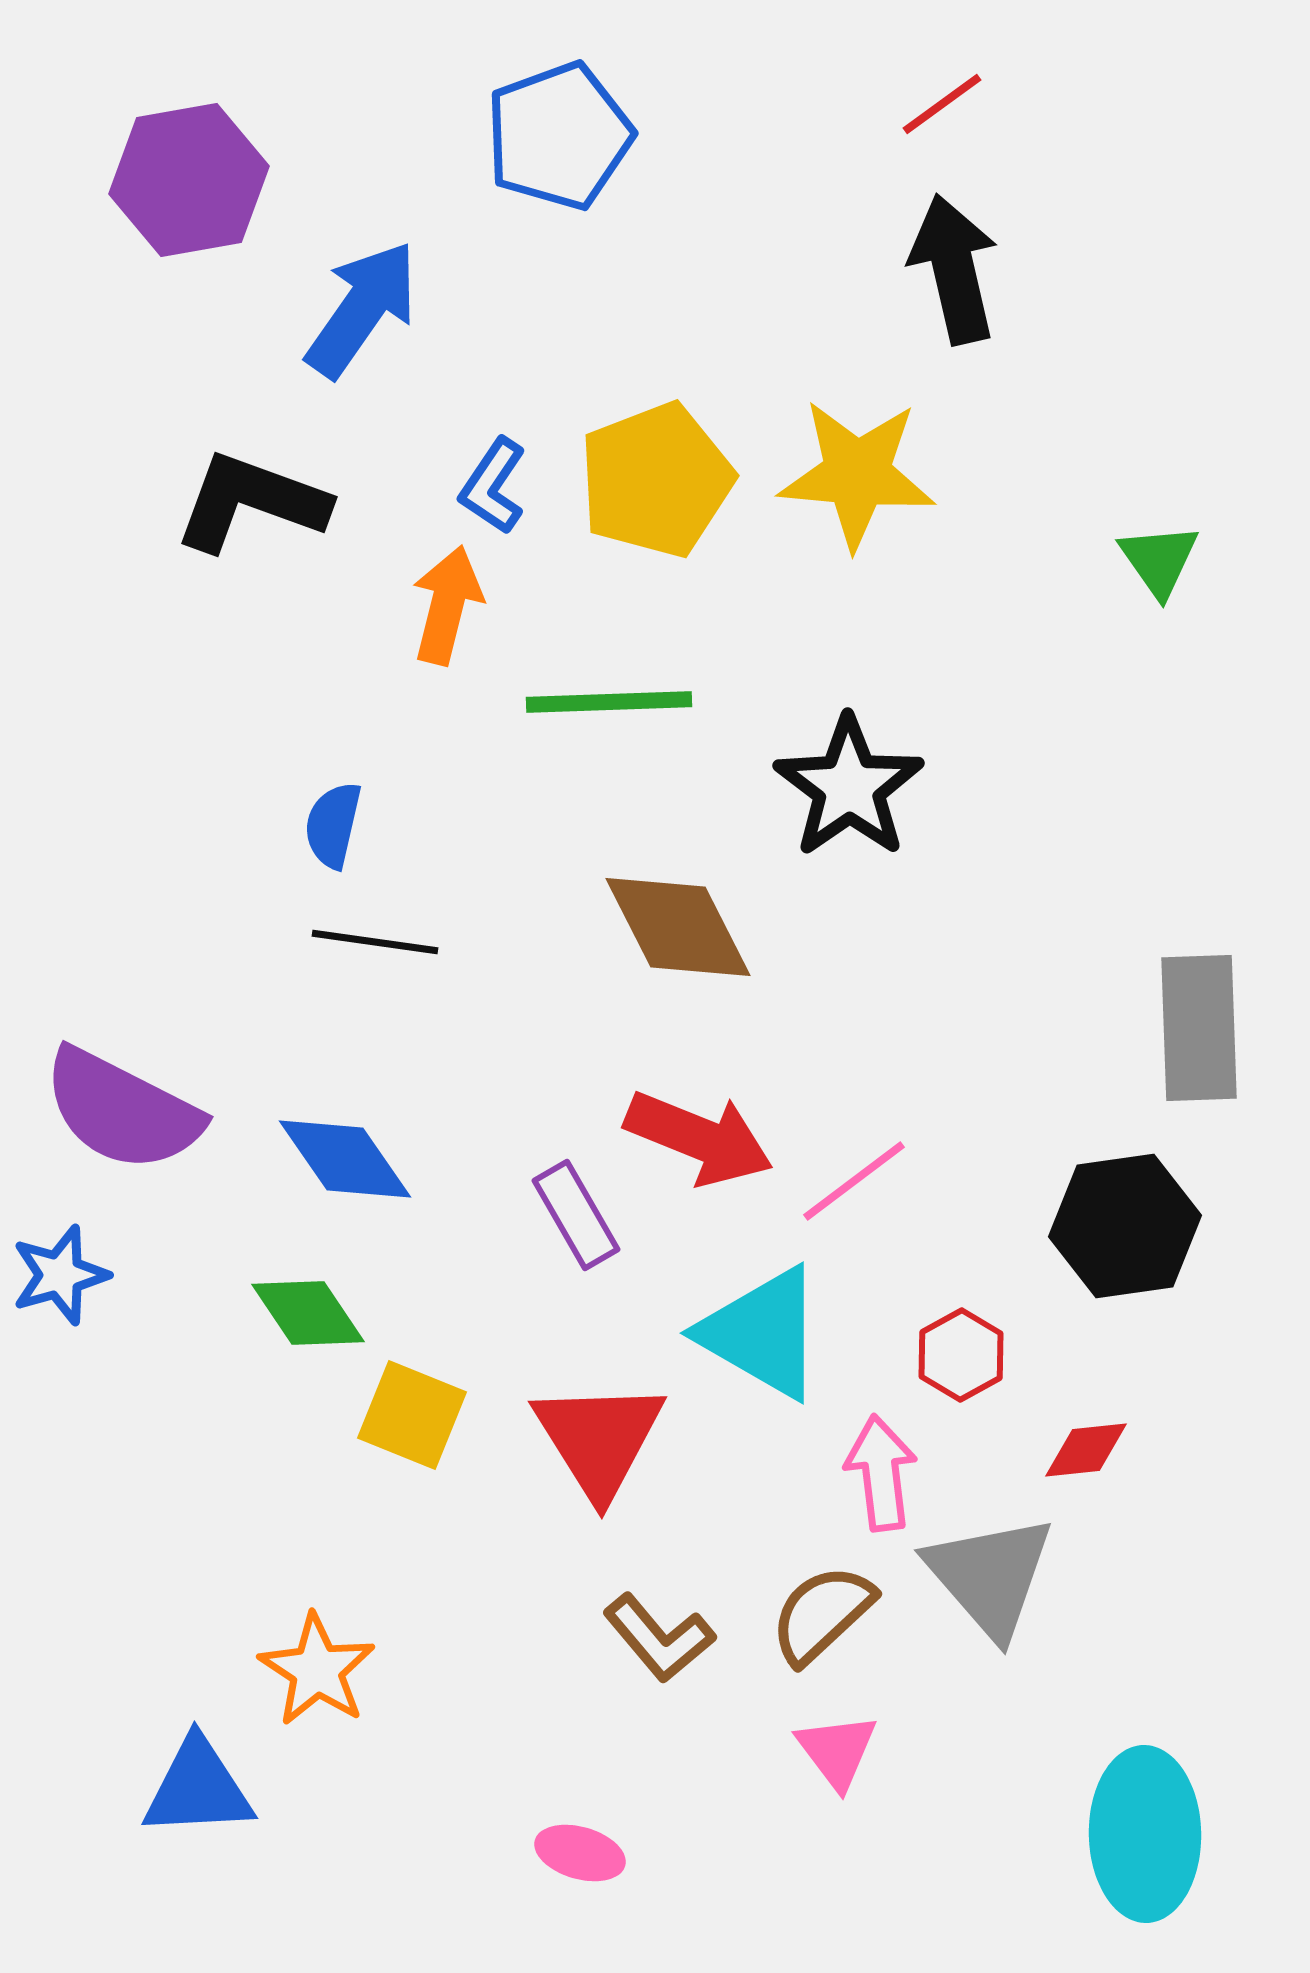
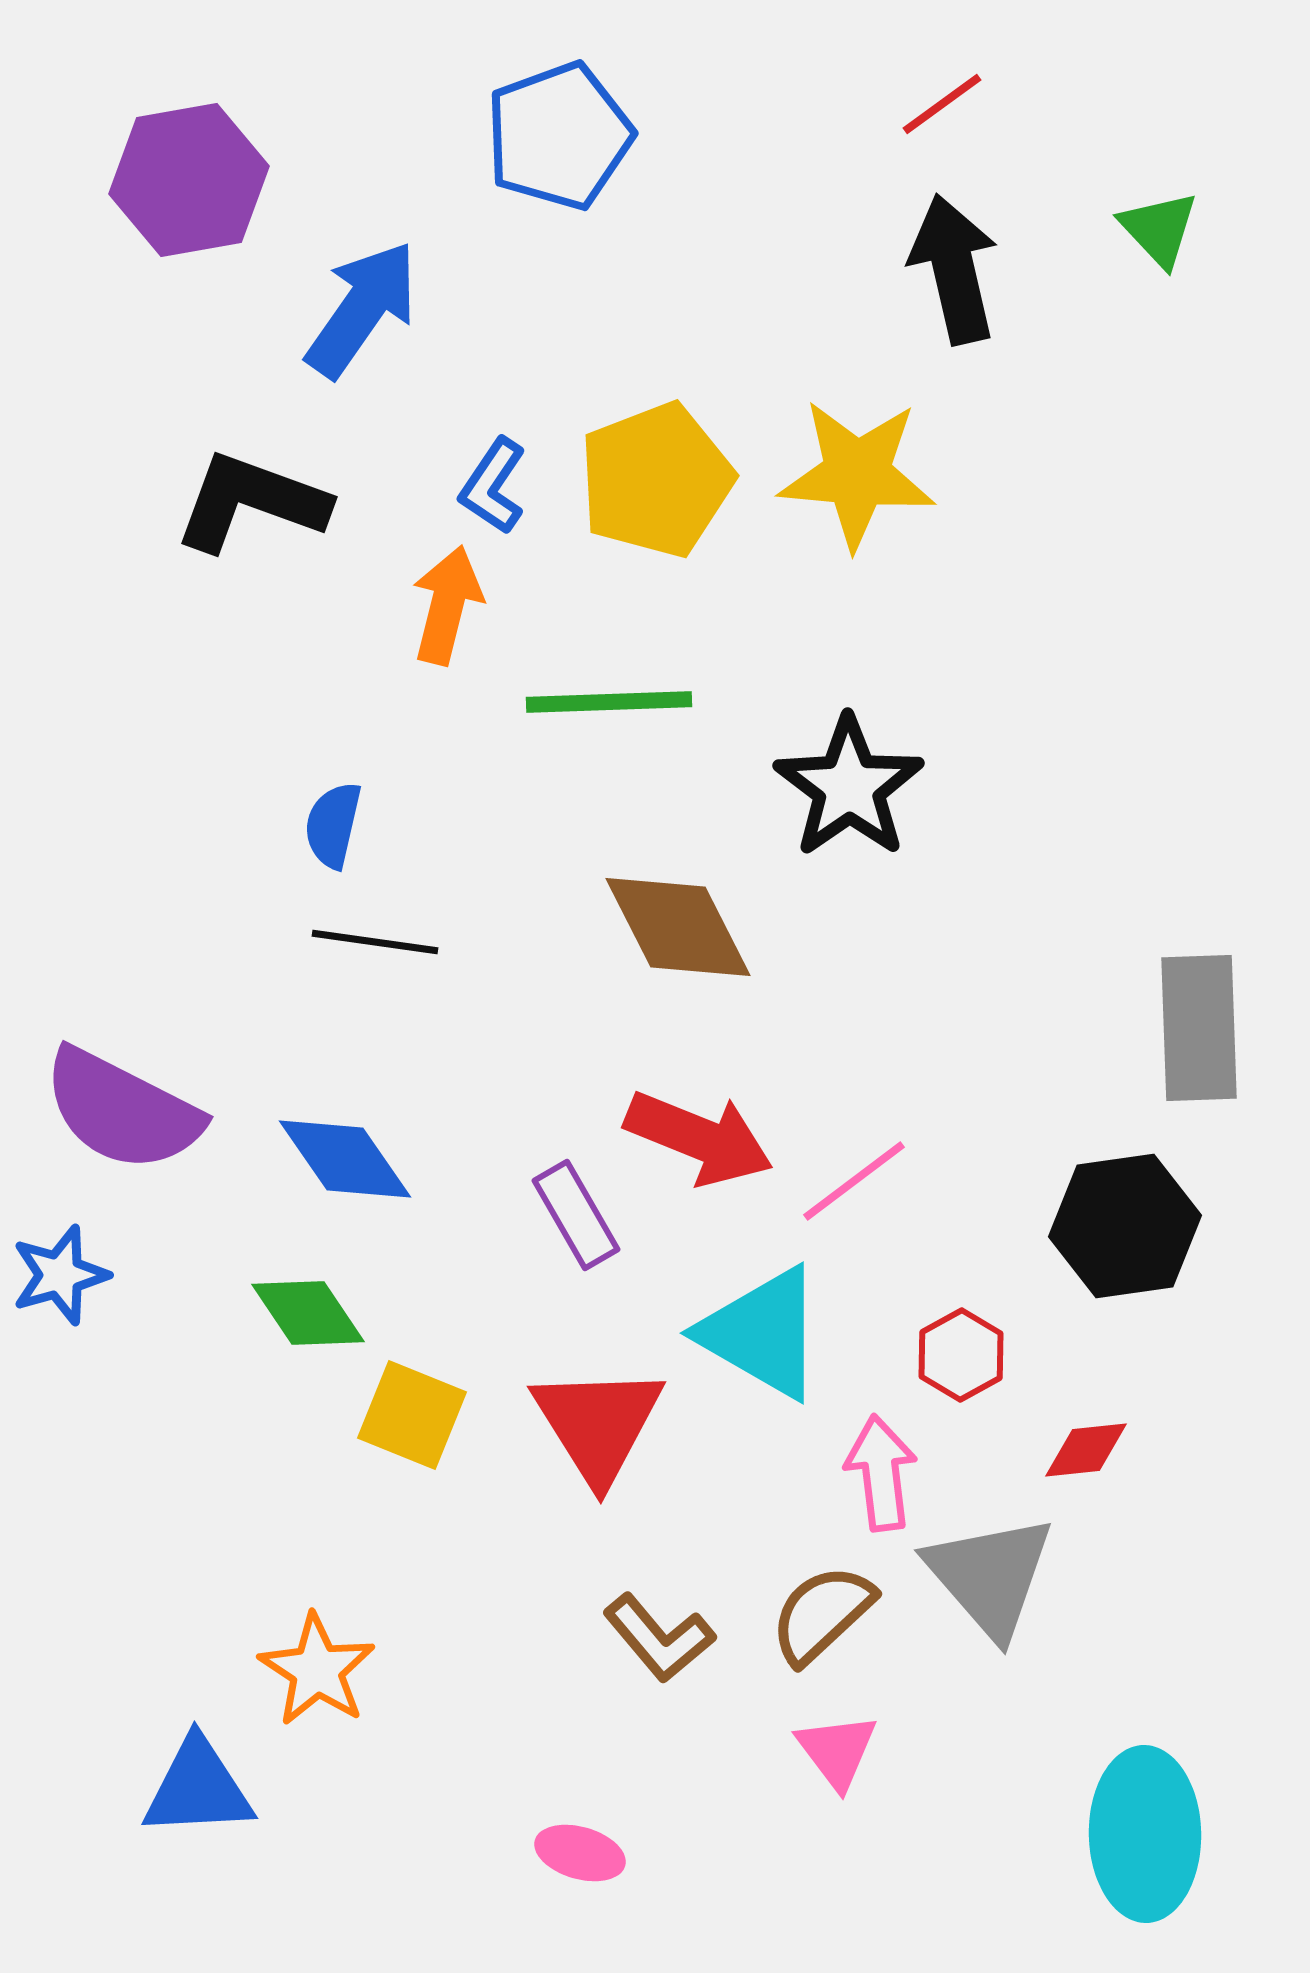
green triangle: moved 331 px up; rotated 8 degrees counterclockwise
red triangle: moved 1 px left, 15 px up
